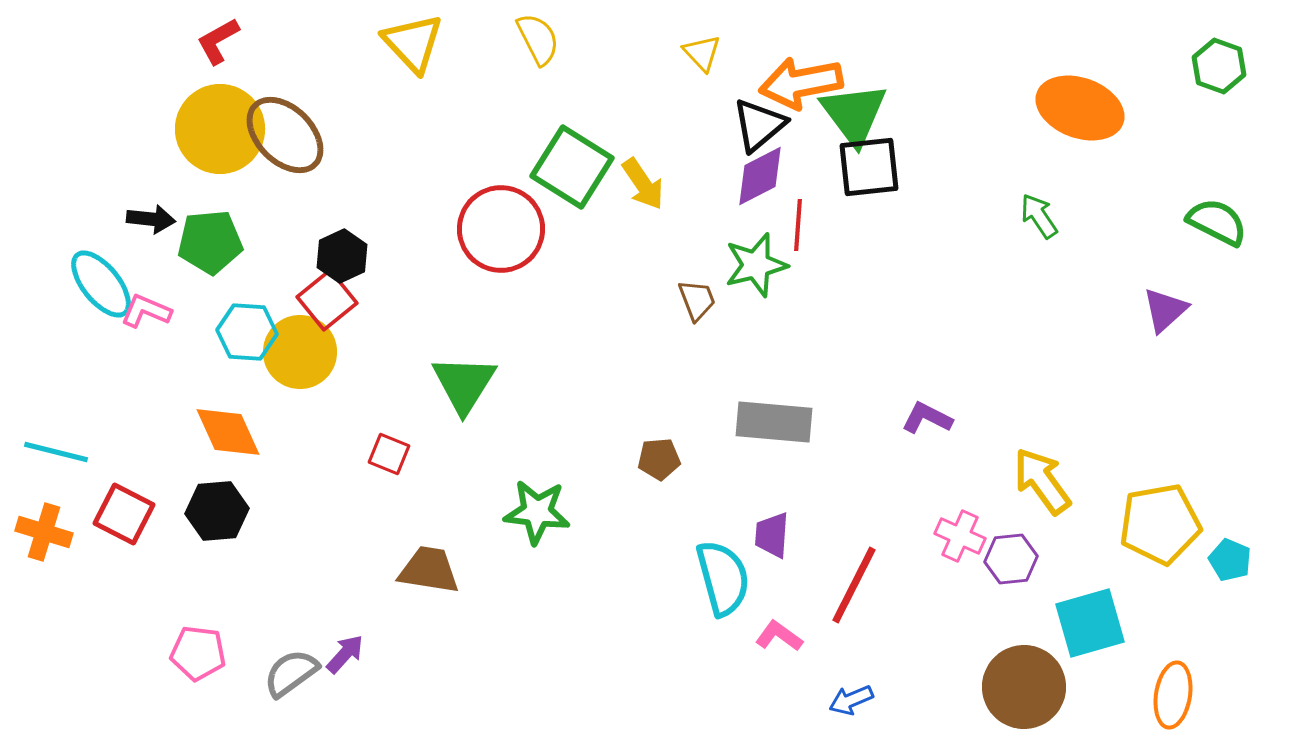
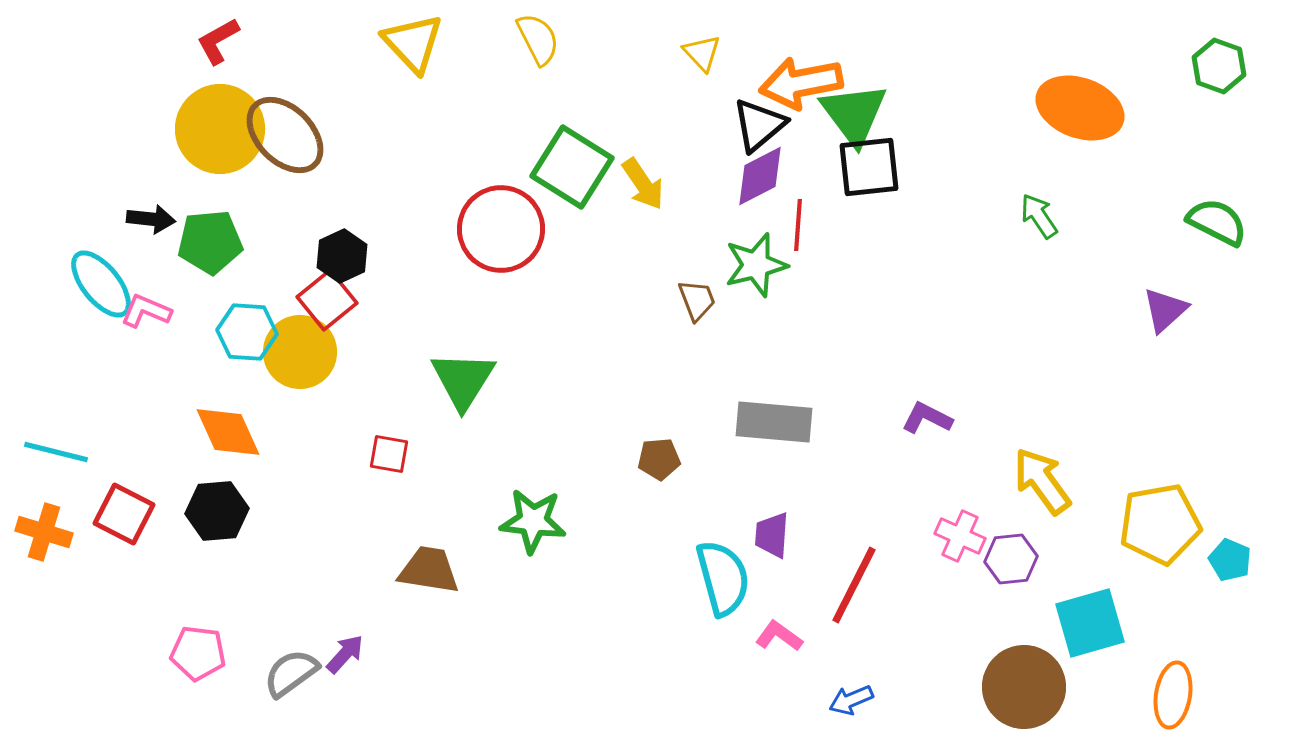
green triangle at (464, 384): moved 1 px left, 4 px up
red square at (389, 454): rotated 12 degrees counterclockwise
green star at (537, 512): moved 4 px left, 9 px down
